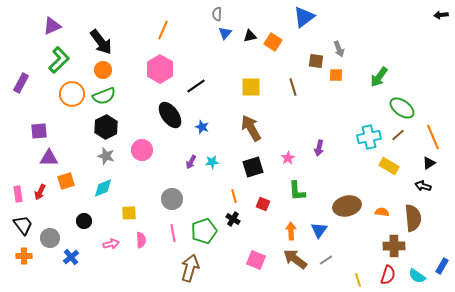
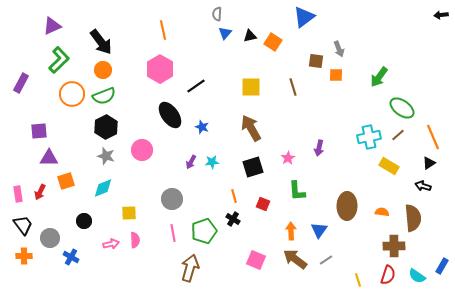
orange line at (163, 30): rotated 36 degrees counterclockwise
brown ellipse at (347, 206): rotated 76 degrees counterclockwise
pink semicircle at (141, 240): moved 6 px left
blue cross at (71, 257): rotated 21 degrees counterclockwise
